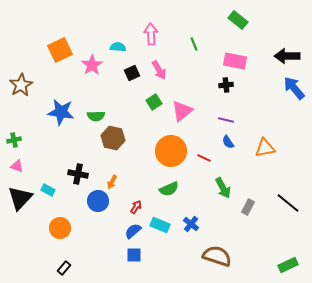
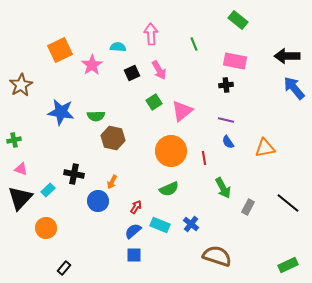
red line at (204, 158): rotated 56 degrees clockwise
pink triangle at (17, 166): moved 4 px right, 3 px down
black cross at (78, 174): moved 4 px left
cyan rectangle at (48, 190): rotated 72 degrees counterclockwise
orange circle at (60, 228): moved 14 px left
